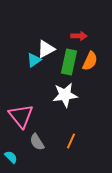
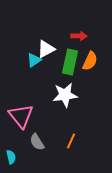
green rectangle: moved 1 px right
cyan semicircle: rotated 32 degrees clockwise
